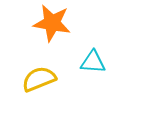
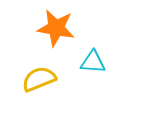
orange star: moved 4 px right, 5 px down
